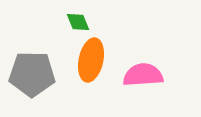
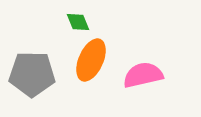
orange ellipse: rotated 12 degrees clockwise
pink semicircle: rotated 9 degrees counterclockwise
